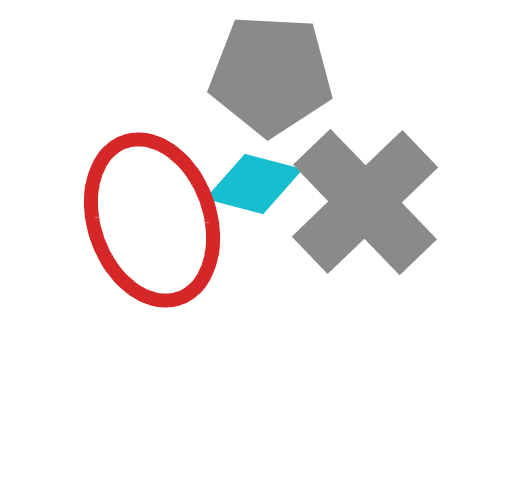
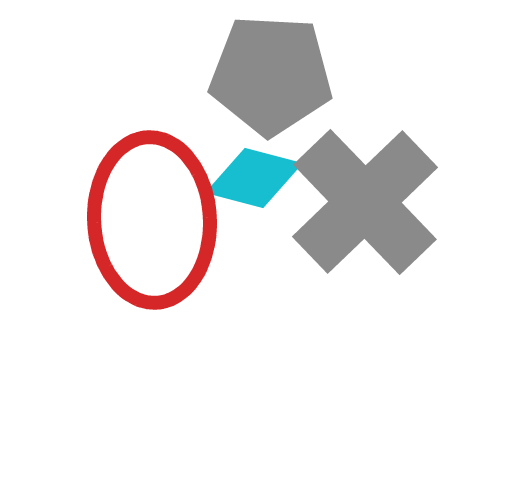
cyan diamond: moved 6 px up
red ellipse: rotated 16 degrees clockwise
